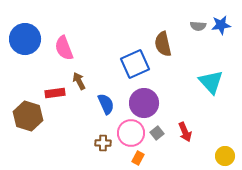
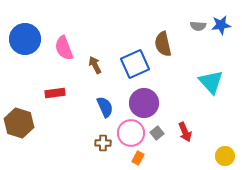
brown arrow: moved 16 px right, 16 px up
blue semicircle: moved 1 px left, 3 px down
brown hexagon: moved 9 px left, 7 px down
